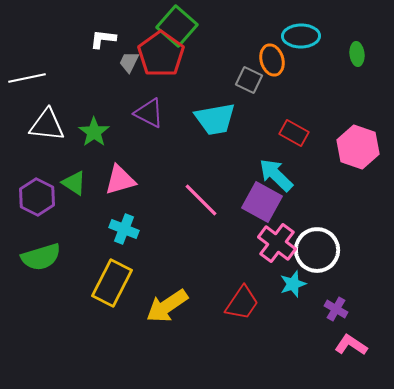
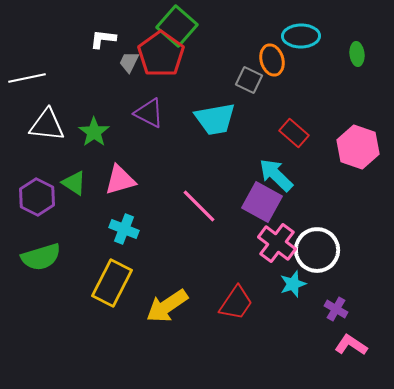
red rectangle: rotated 12 degrees clockwise
pink line: moved 2 px left, 6 px down
red trapezoid: moved 6 px left
